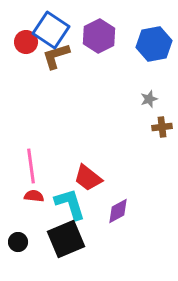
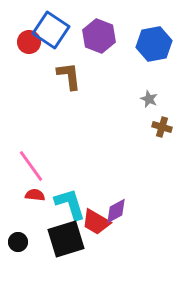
purple hexagon: rotated 12 degrees counterclockwise
red circle: moved 3 px right
brown L-shape: moved 13 px right, 20 px down; rotated 100 degrees clockwise
gray star: rotated 30 degrees counterclockwise
brown cross: rotated 24 degrees clockwise
pink line: rotated 28 degrees counterclockwise
red trapezoid: moved 8 px right, 44 px down; rotated 8 degrees counterclockwise
red semicircle: moved 1 px right, 1 px up
purple diamond: moved 2 px left
black square: rotated 6 degrees clockwise
